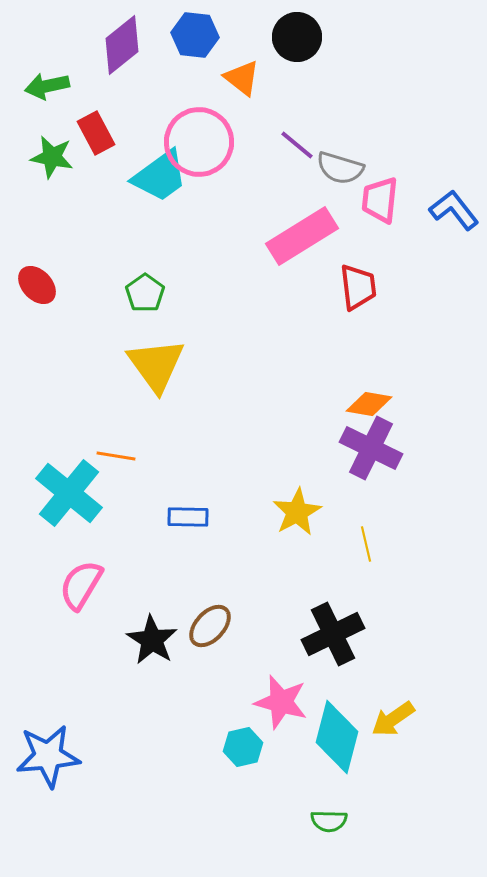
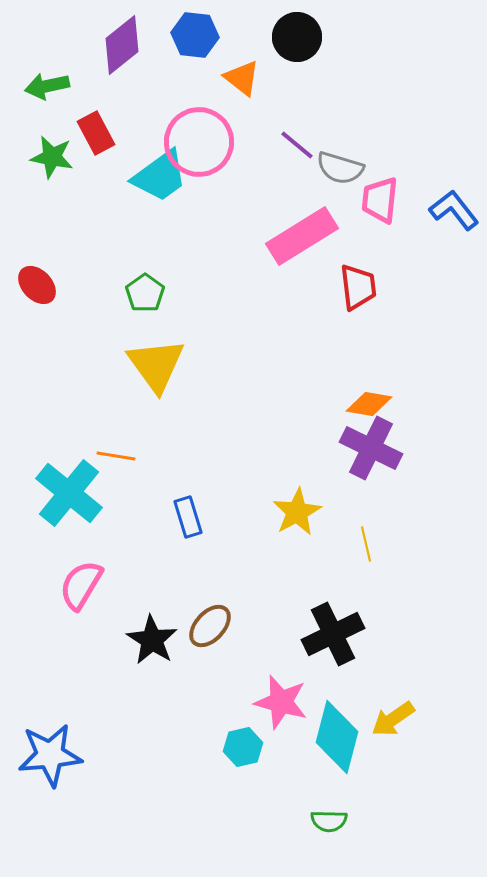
blue rectangle: rotated 72 degrees clockwise
blue star: moved 2 px right, 1 px up
